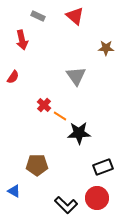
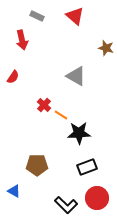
gray rectangle: moved 1 px left
brown star: rotated 14 degrees clockwise
gray triangle: rotated 25 degrees counterclockwise
orange line: moved 1 px right, 1 px up
black rectangle: moved 16 px left
